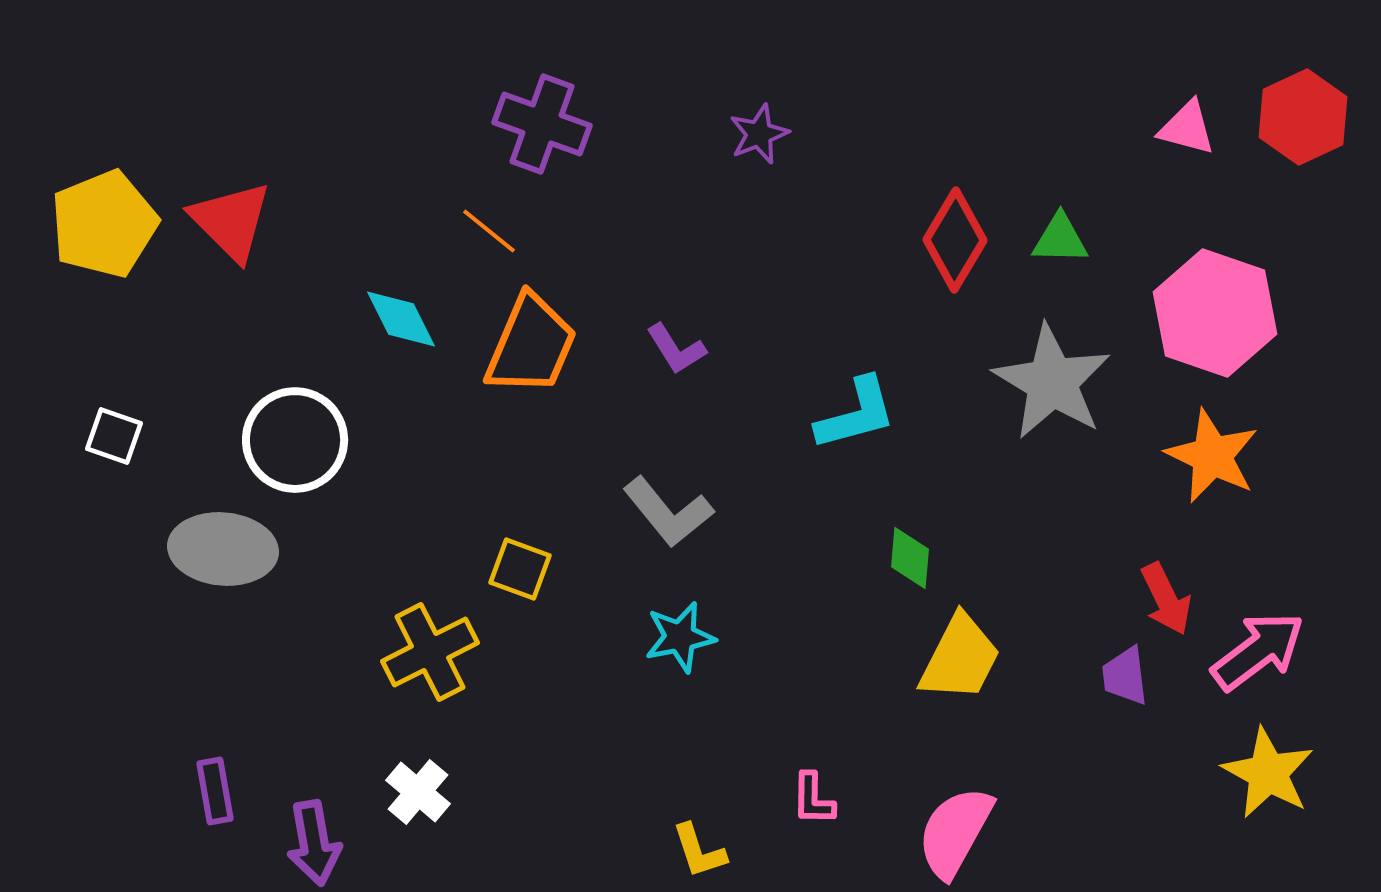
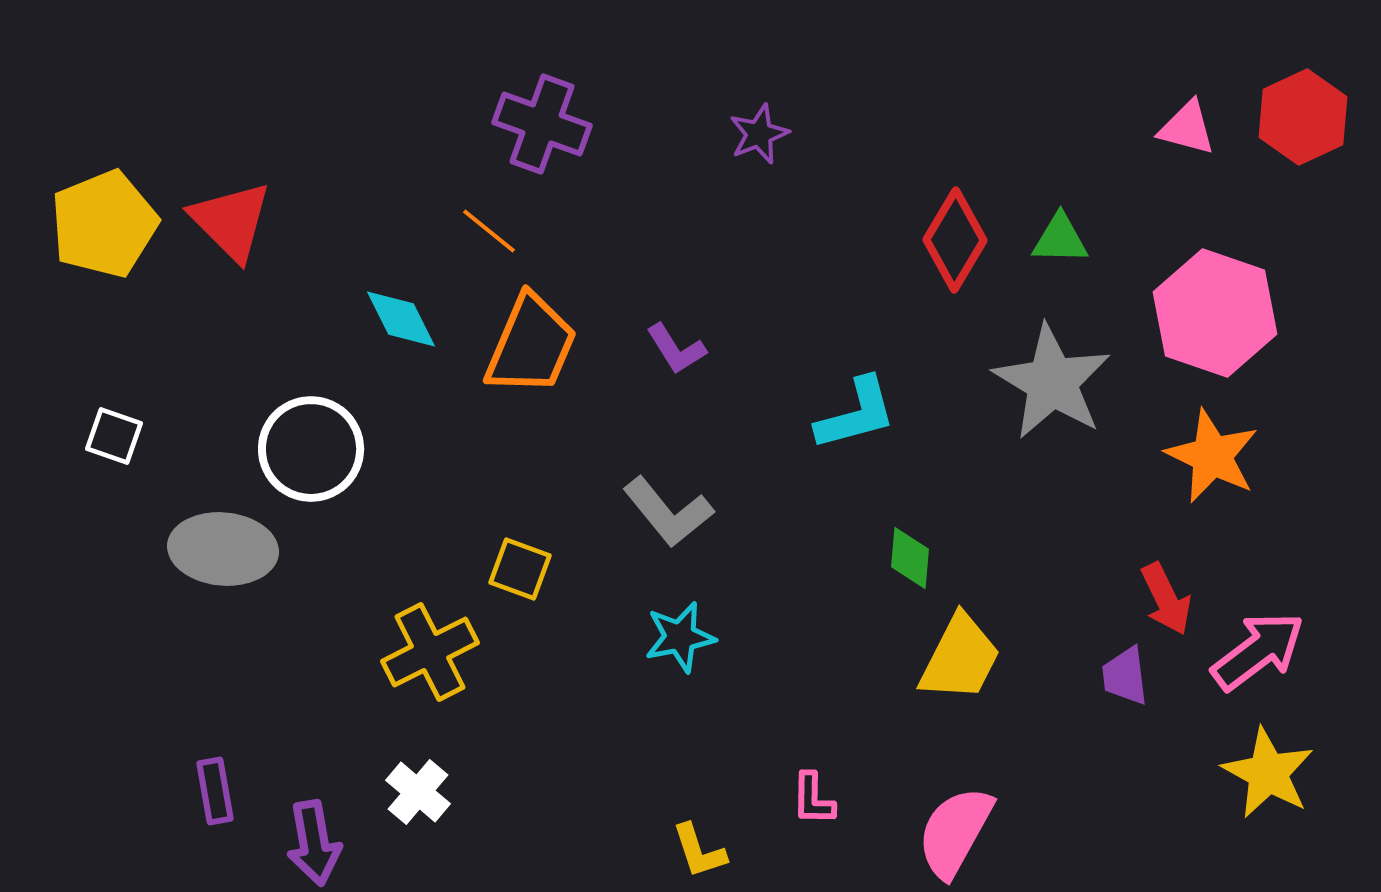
white circle: moved 16 px right, 9 px down
